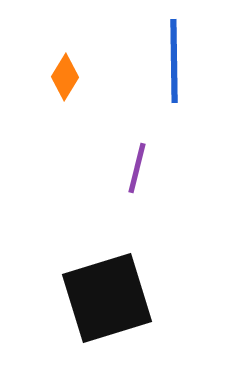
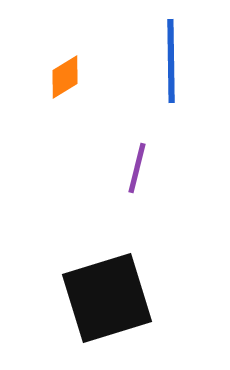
blue line: moved 3 px left
orange diamond: rotated 27 degrees clockwise
